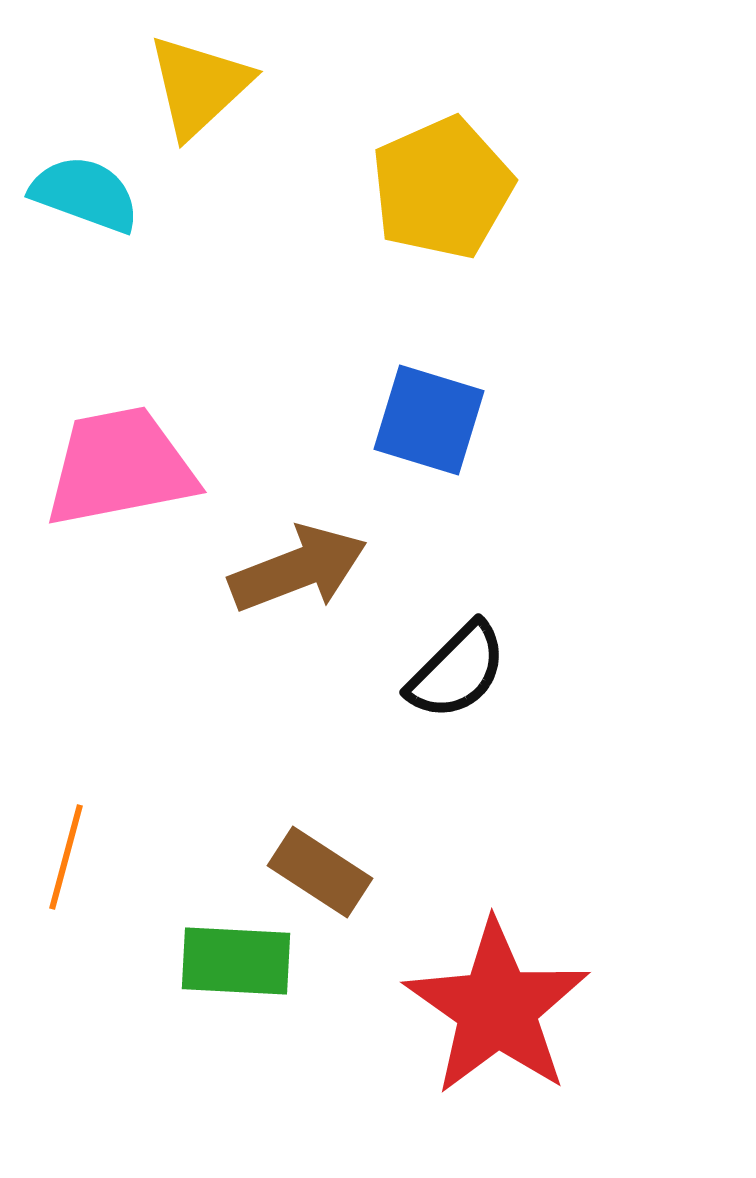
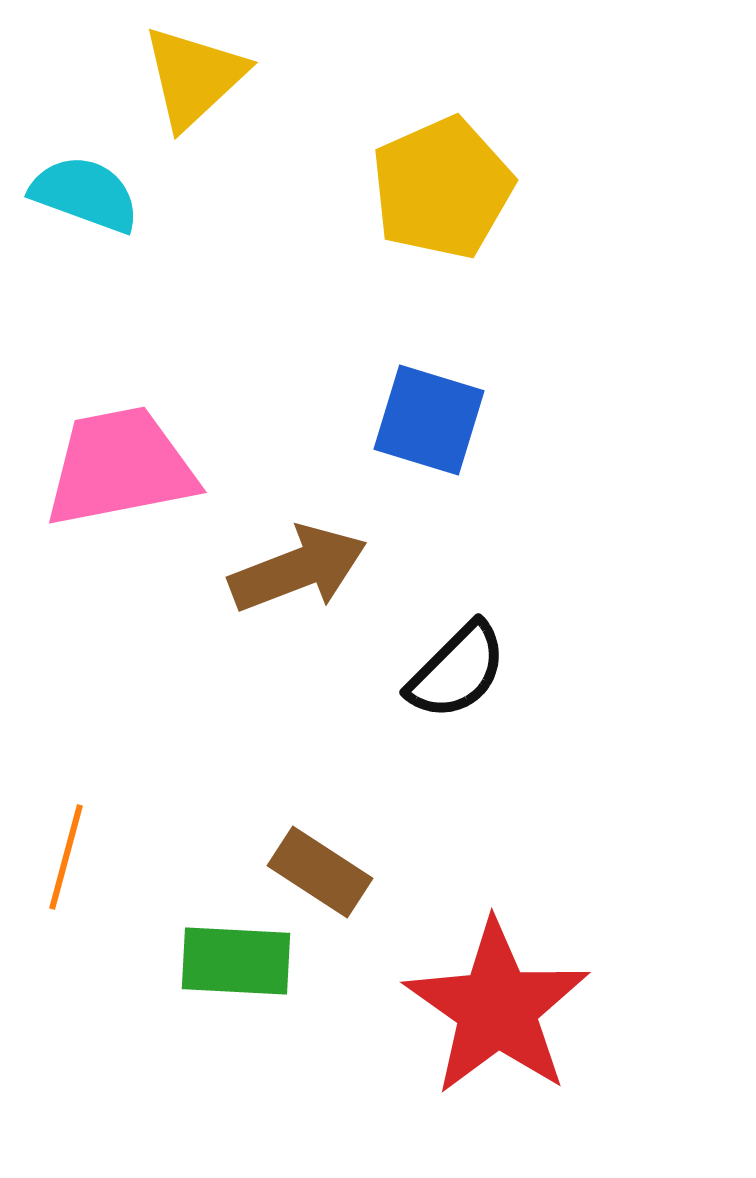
yellow triangle: moved 5 px left, 9 px up
